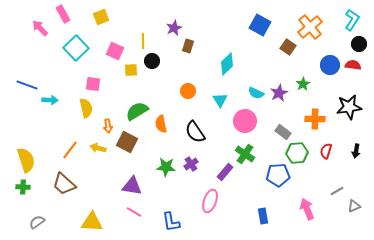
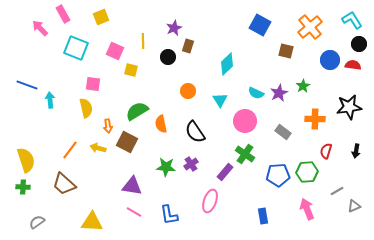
cyan L-shape at (352, 20): rotated 65 degrees counterclockwise
brown square at (288, 47): moved 2 px left, 4 px down; rotated 21 degrees counterclockwise
cyan square at (76, 48): rotated 25 degrees counterclockwise
black circle at (152, 61): moved 16 px right, 4 px up
blue circle at (330, 65): moved 5 px up
yellow square at (131, 70): rotated 16 degrees clockwise
green star at (303, 84): moved 2 px down
cyan arrow at (50, 100): rotated 98 degrees counterclockwise
green hexagon at (297, 153): moved 10 px right, 19 px down
blue L-shape at (171, 222): moved 2 px left, 7 px up
